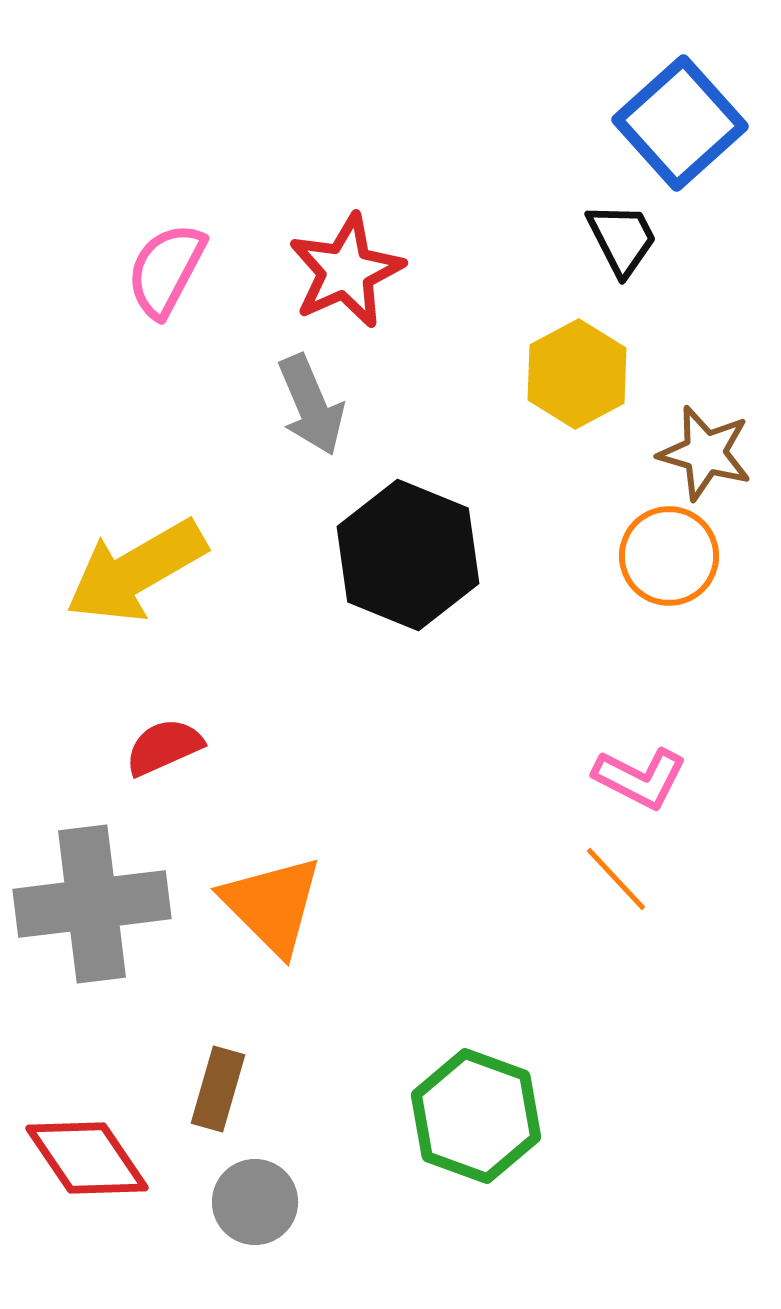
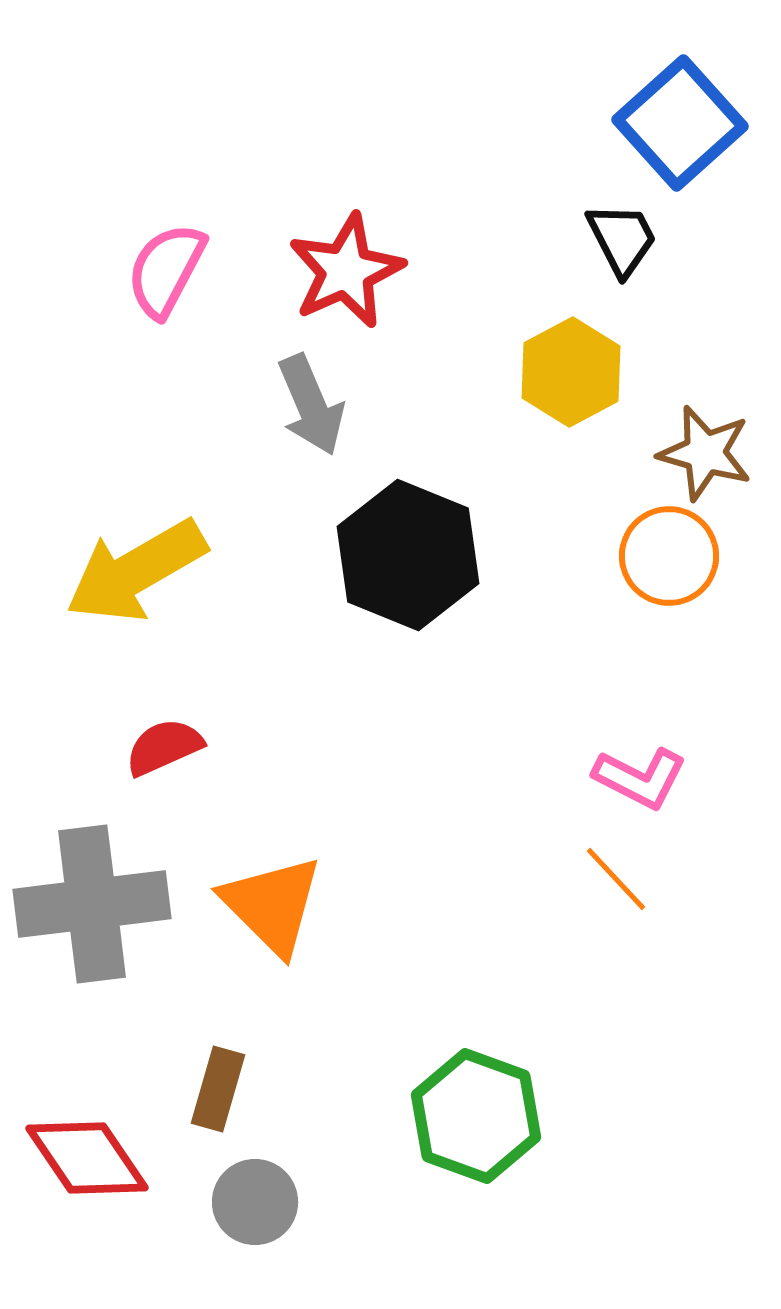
yellow hexagon: moved 6 px left, 2 px up
